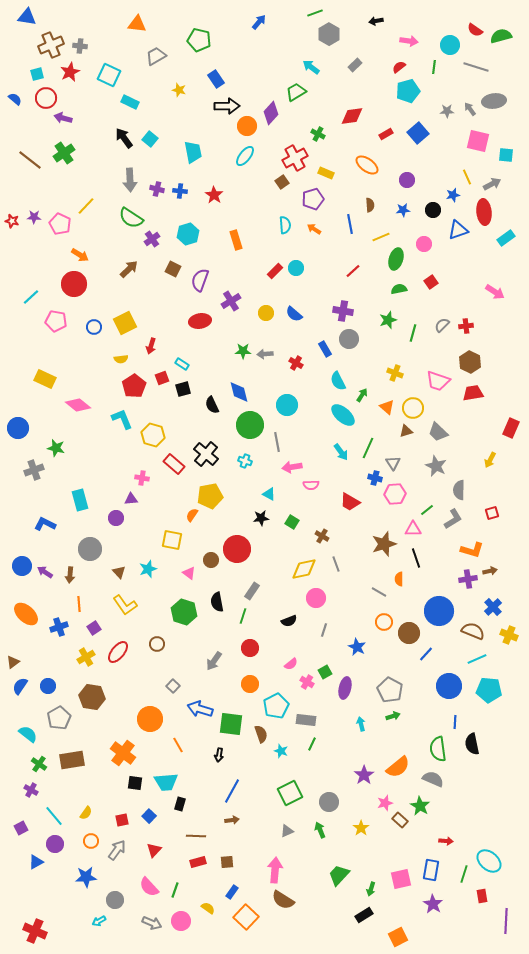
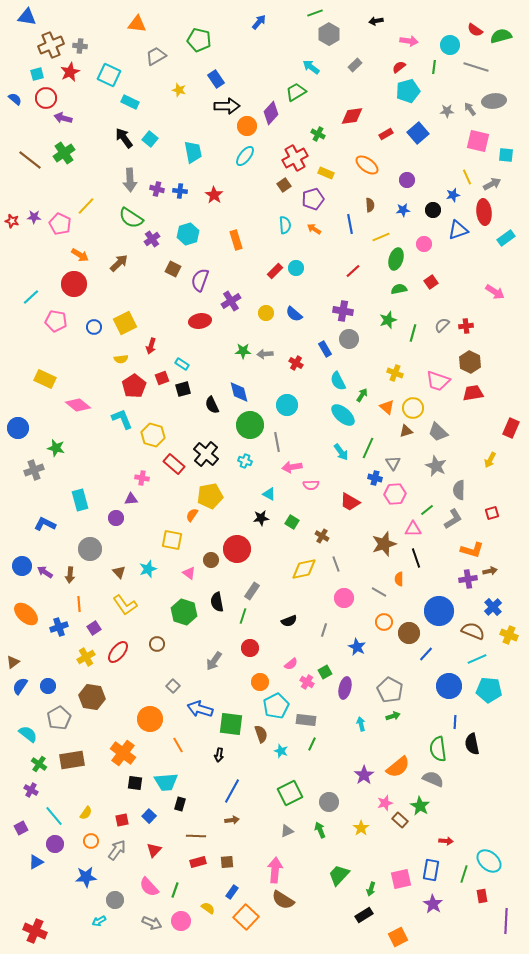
brown square at (282, 182): moved 2 px right, 3 px down
brown arrow at (129, 269): moved 10 px left, 6 px up
pink circle at (316, 598): moved 28 px right
orange circle at (250, 684): moved 10 px right, 2 px up
